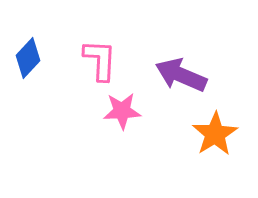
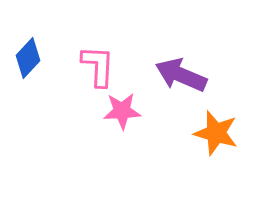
pink L-shape: moved 2 px left, 6 px down
orange star: moved 1 px right, 1 px up; rotated 24 degrees counterclockwise
